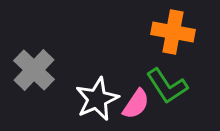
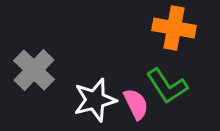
orange cross: moved 1 px right, 4 px up
white star: moved 2 px left, 1 px down; rotated 9 degrees clockwise
pink semicircle: rotated 60 degrees counterclockwise
